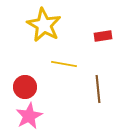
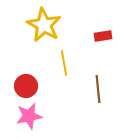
yellow line: moved 1 px up; rotated 70 degrees clockwise
red circle: moved 1 px right, 1 px up
pink star: rotated 16 degrees clockwise
